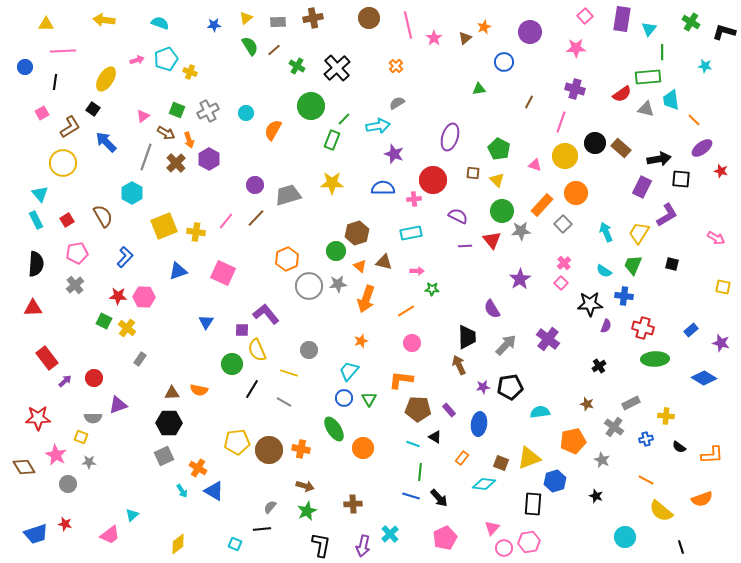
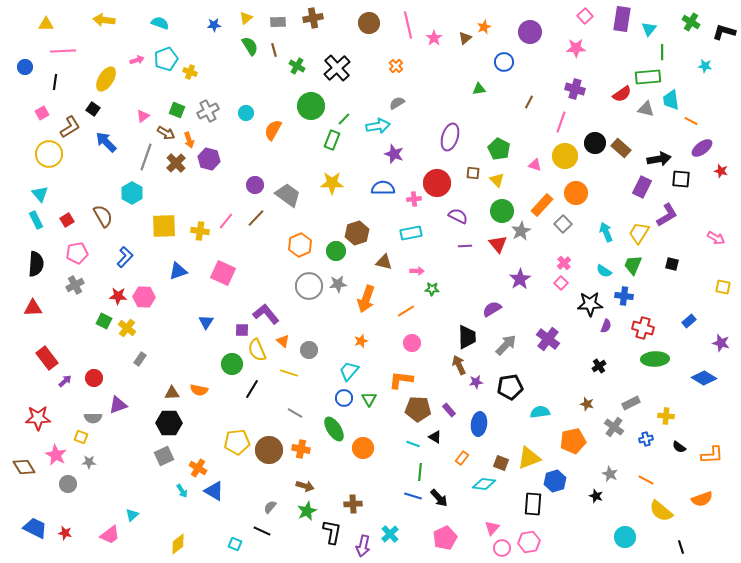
brown circle at (369, 18): moved 5 px down
brown line at (274, 50): rotated 64 degrees counterclockwise
orange line at (694, 120): moved 3 px left, 1 px down; rotated 16 degrees counterclockwise
purple hexagon at (209, 159): rotated 15 degrees counterclockwise
yellow circle at (63, 163): moved 14 px left, 9 px up
red circle at (433, 180): moved 4 px right, 3 px down
gray trapezoid at (288, 195): rotated 52 degrees clockwise
yellow square at (164, 226): rotated 20 degrees clockwise
gray star at (521, 231): rotated 24 degrees counterclockwise
yellow cross at (196, 232): moved 4 px right, 1 px up
red triangle at (492, 240): moved 6 px right, 4 px down
orange hexagon at (287, 259): moved 13 px right, 14 px up
orange triangle at (360, 266): moved 77 px left, 75 px down
gray cross at (75, 285): rotated 12 degrees clockwise
purple semicircle at (492, 309): rotated 90 degrees clockwise
blue rectangle at (691, 330): moved 2 px left, 9 px up
purple star at (483, 387): moved 7 px left, 5 px up
gray line at (284, 402): moved 11 px right, 11 px down
gray star at (602, 460): moved 8 px right, 14 px down
blue line at (411, 496): moved 2 px right
red star at (65, 524): moved 9 px down
black line at (262, 529): moved 2 px down; rotated 30 degrees clockwise
blue trapezoid at (36, 534): moved 1 px left, 6 px up; rotated 135 degrees counterclockwise
black L-shape at (321, 545): moved 11 px right, 13 px up
pink circle at (504, 548): moved 2 px left
